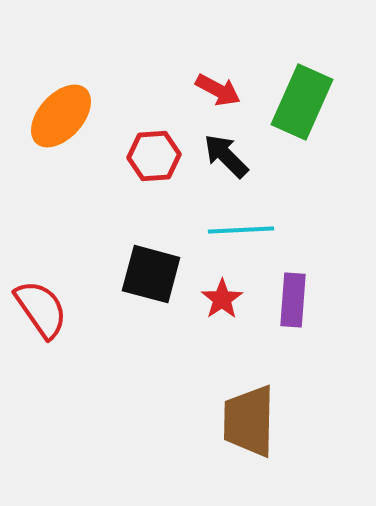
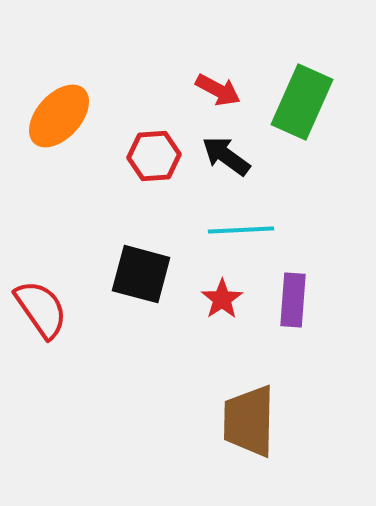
orange ellipse: moved 2 px left
black arrow: rotated 9 degrees counterclockwise
black square: moved 10 px left
